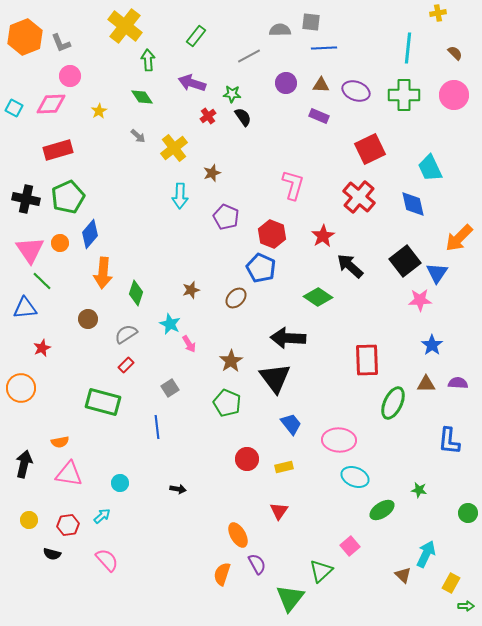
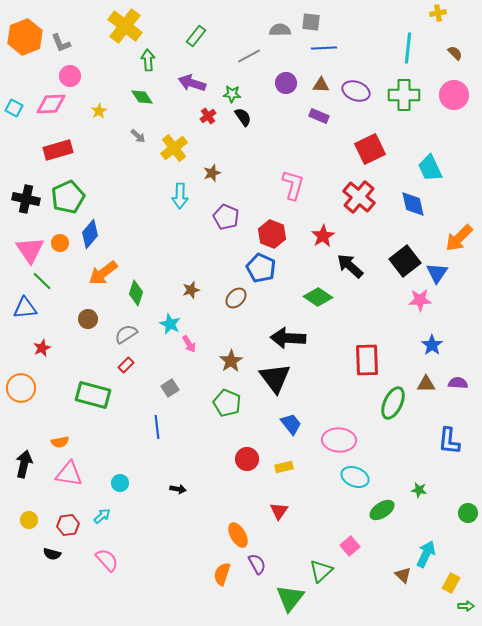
orange arrow at (103, 273): rotated 48 degrees clockwise
green rectangle at (103, 402): moved 10 px left, 7 px up
